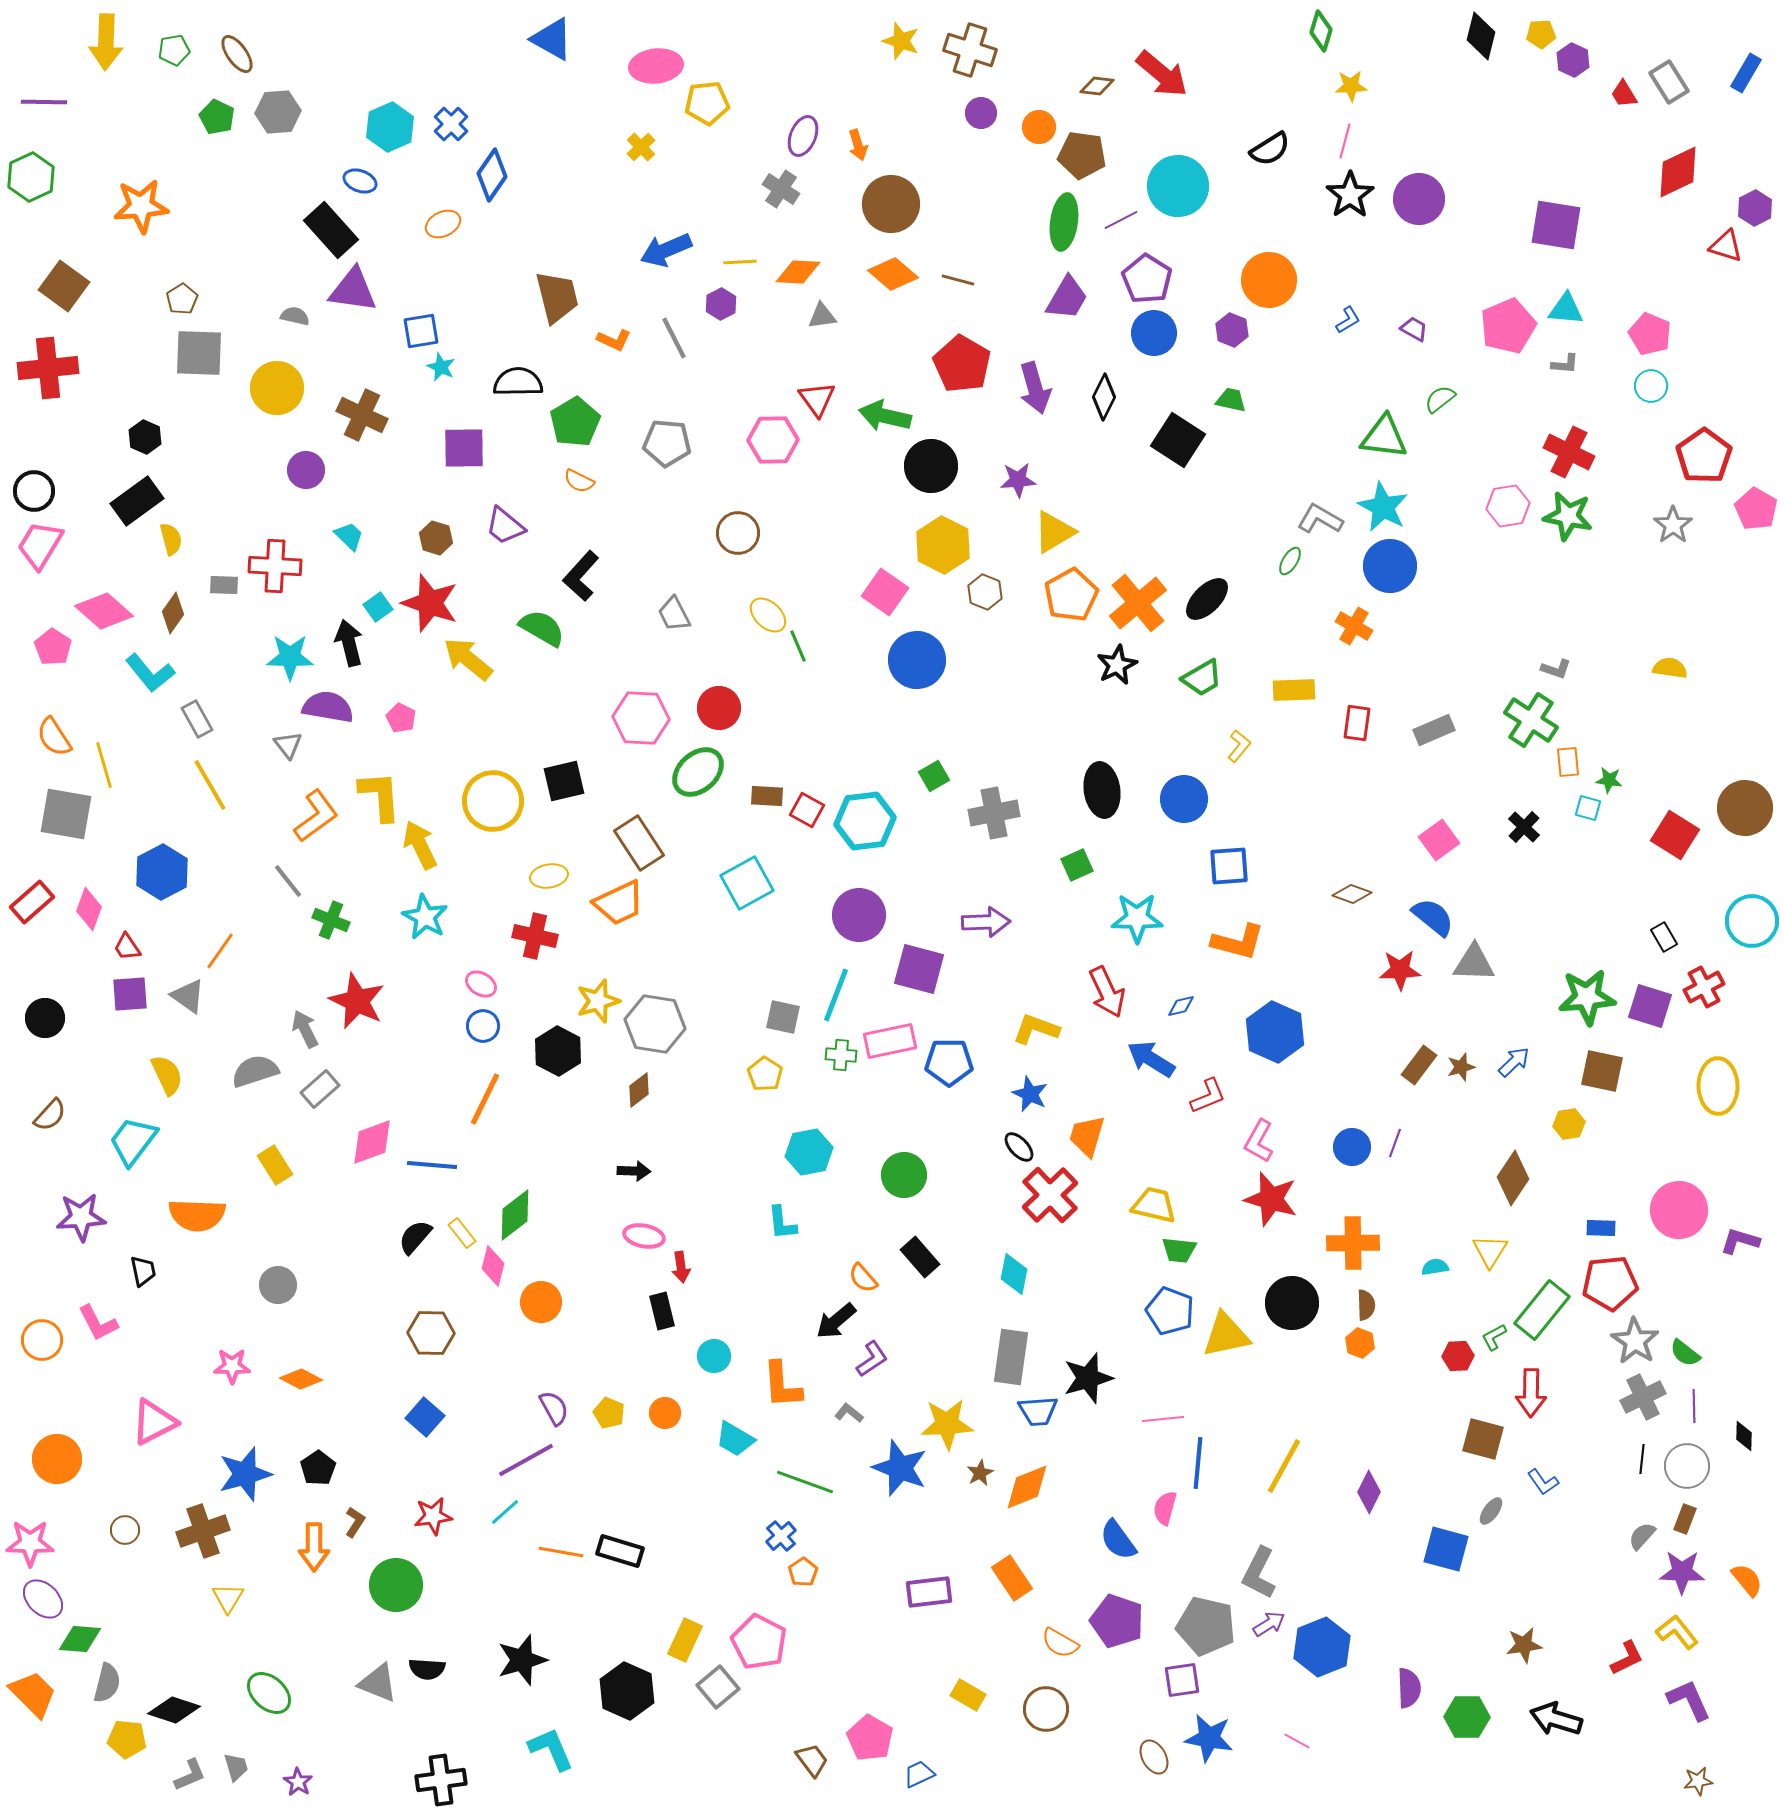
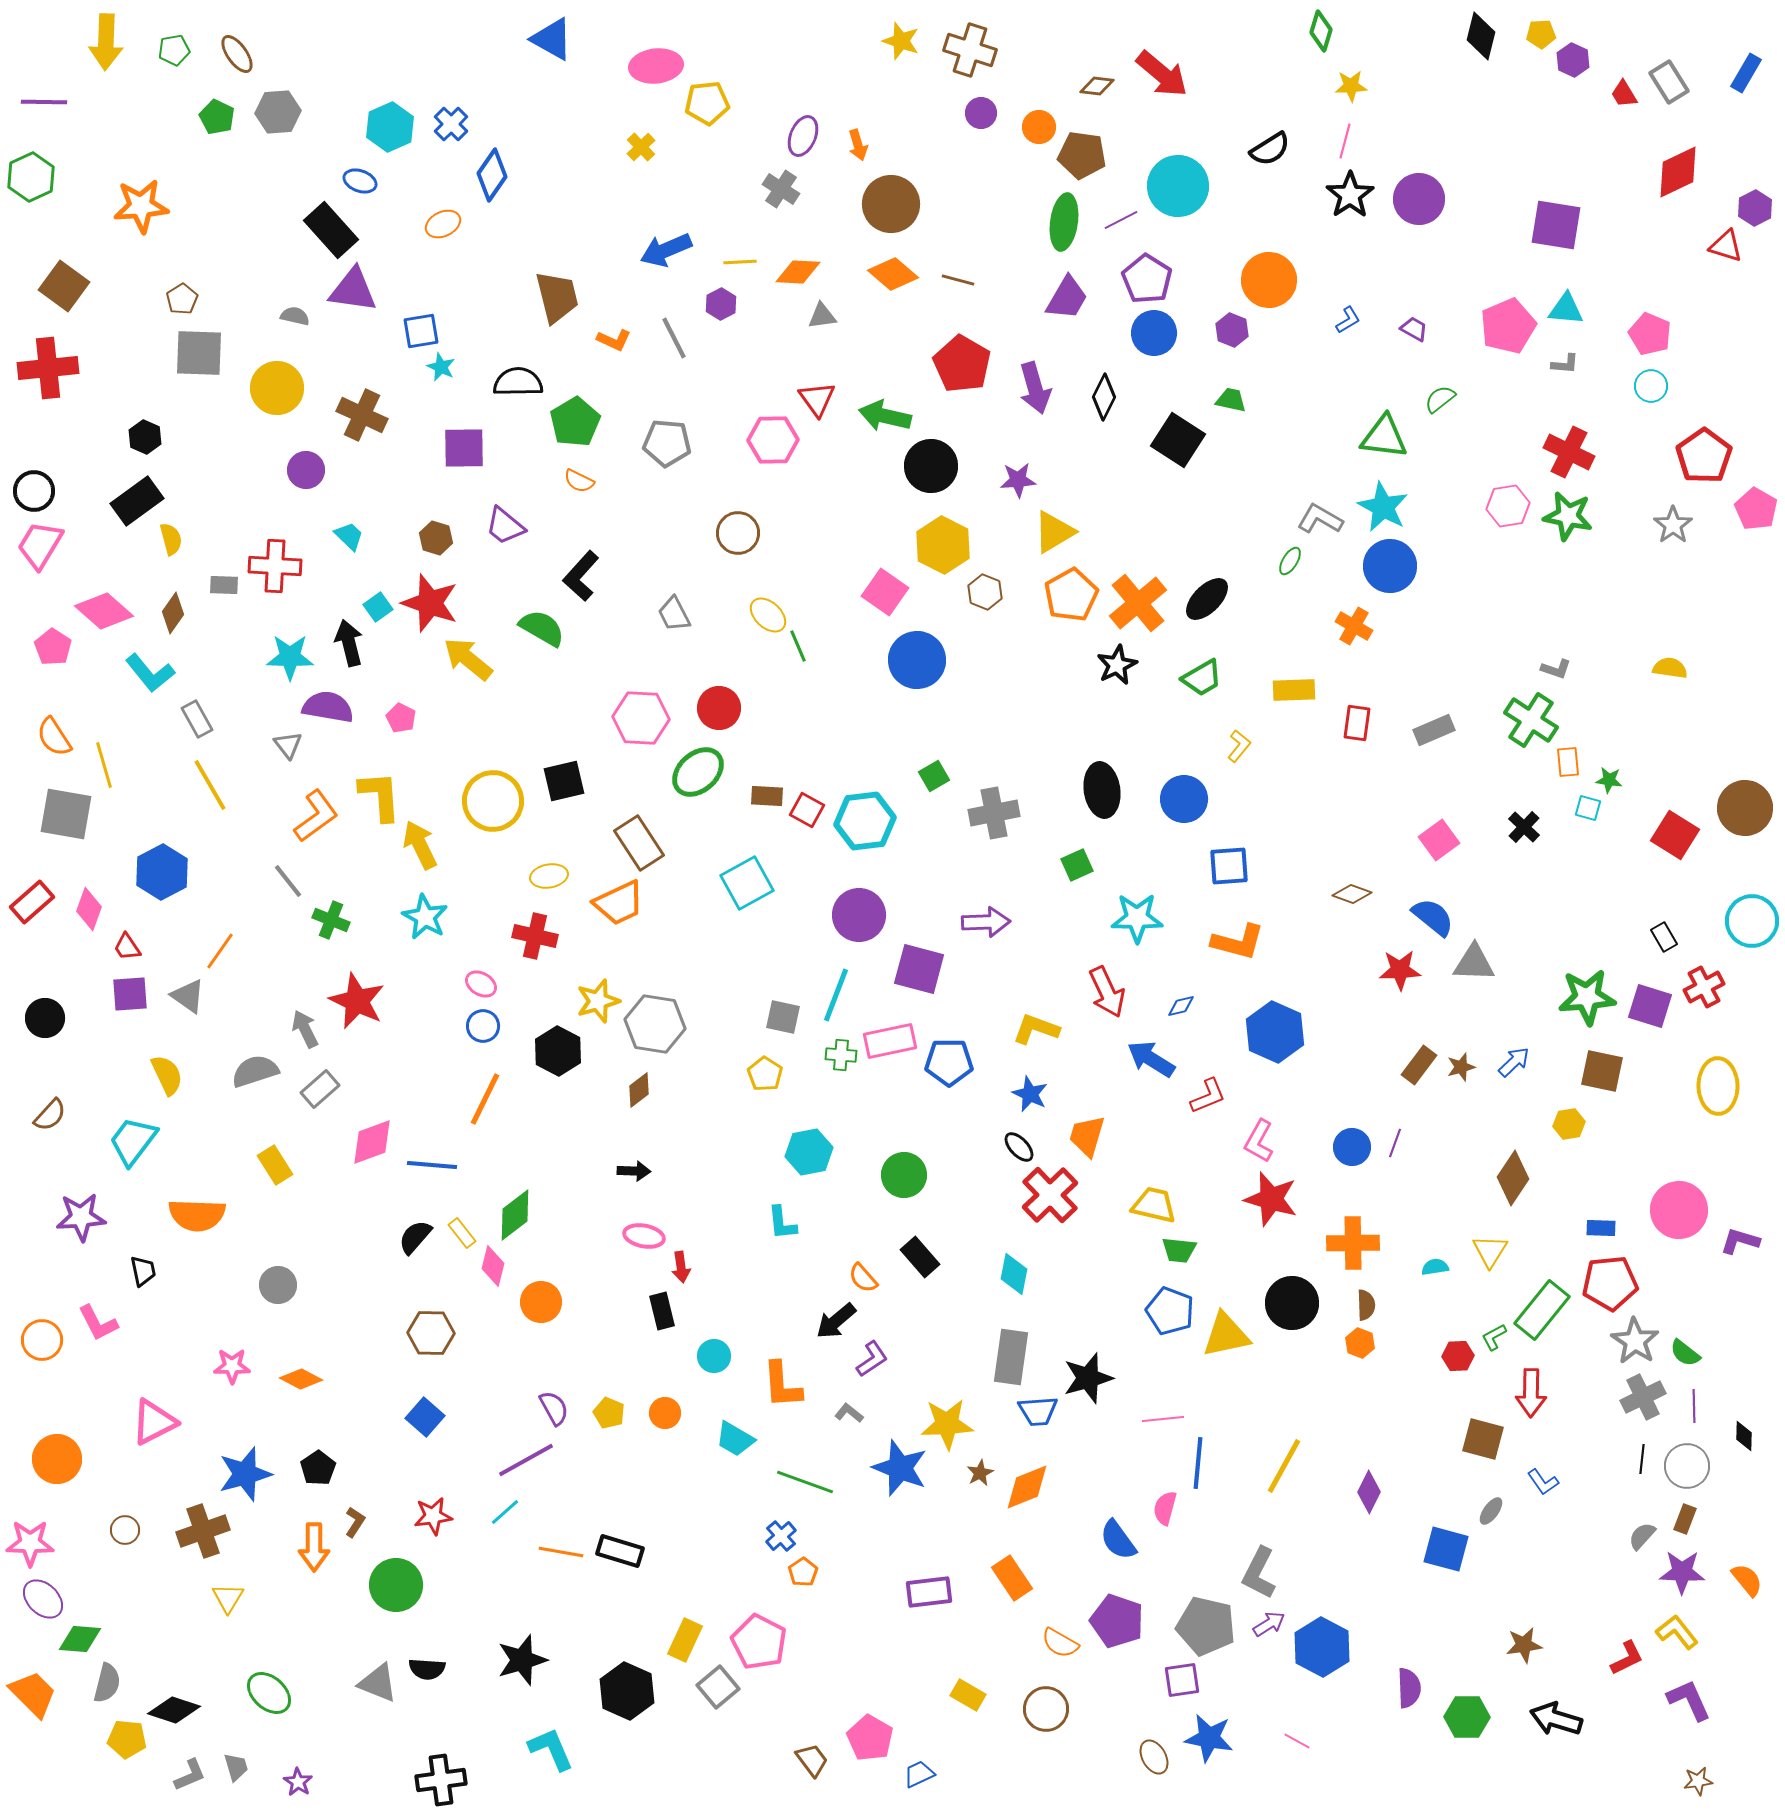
blue hexagon at (1322, 1647): rotated 10 degrees counterclockwise
